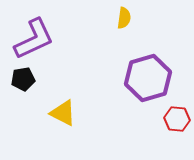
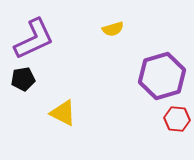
yellow semicircle: moved 11 px left, 11 px down; rotated 65 degrees clockwise
purple hexagon: moved 14 px right, 2 px up
